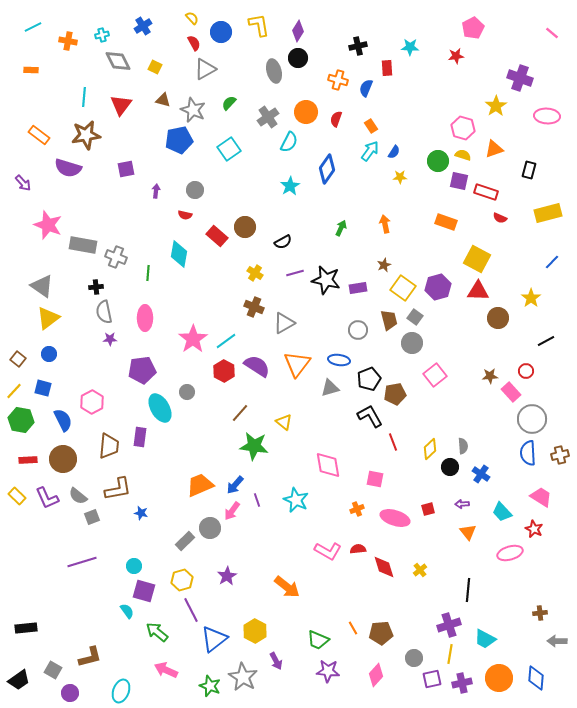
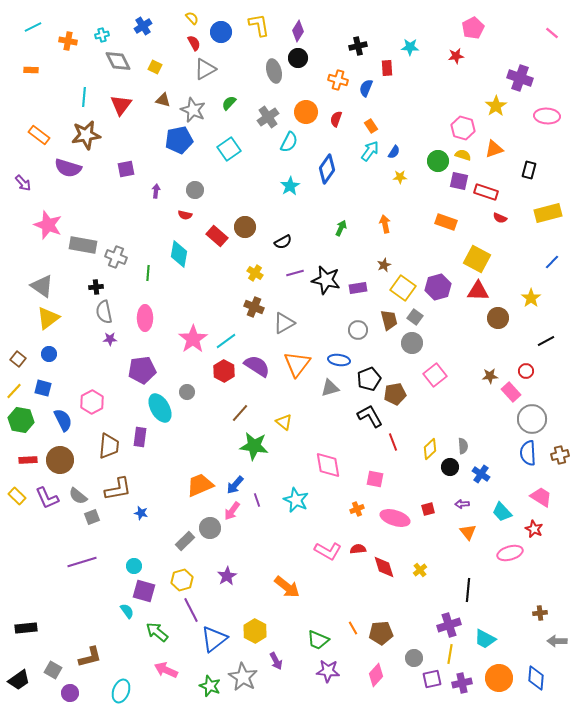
brown circle at (63, 459): moved 3 px left, 1 px down
